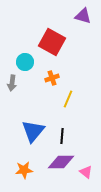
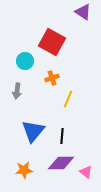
purple triangle: moved 4 px up; rotated 18 degrees clockwise
cyan circle: moved 1 px up
gray arrow: moved 5 px right, 8 px down
purple diamond: moved 1 px down
